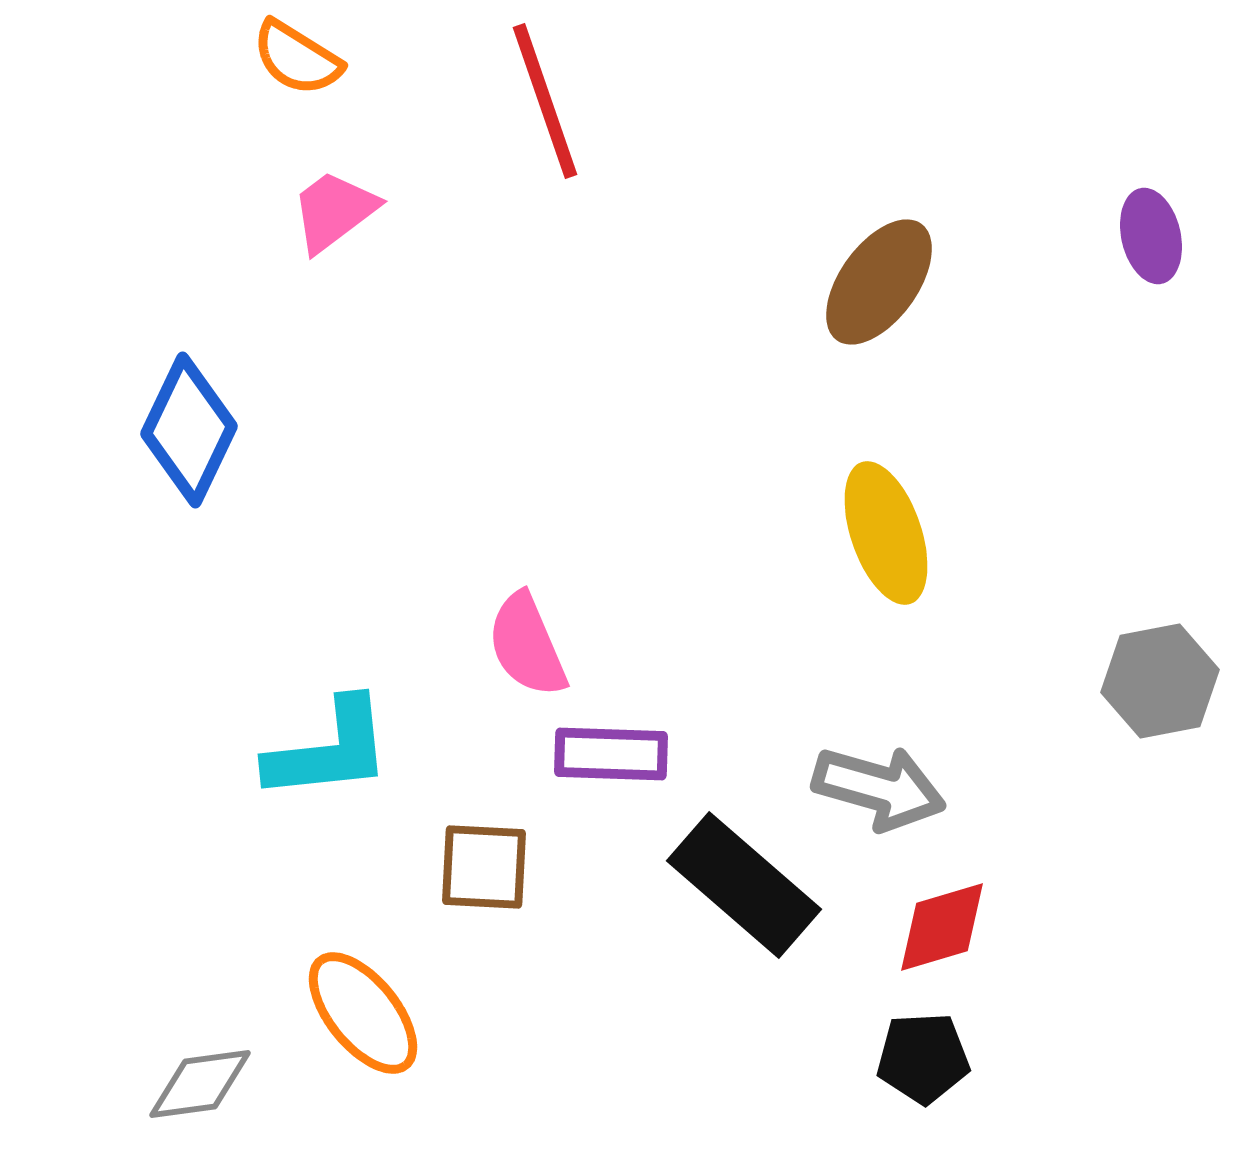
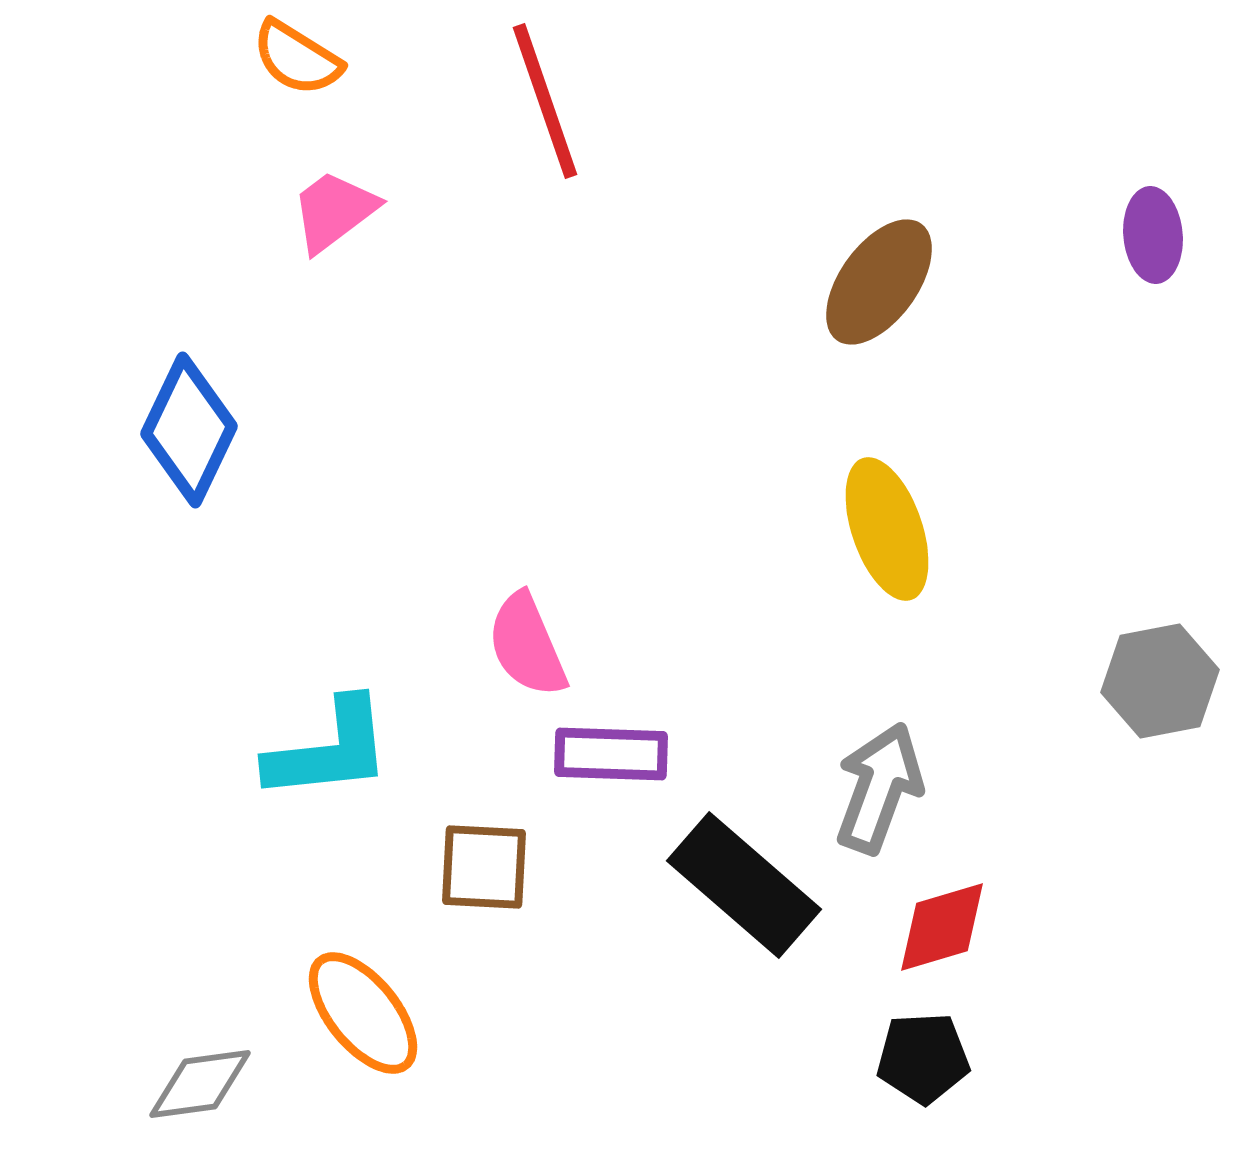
purple ellipse: moved 2 px right, 1 px up; rotated 8 degrees clockwise
yellow ellipse: moved 1 px right, 4 px up
gray arrow: rotated 86 degrees counterclockwise
